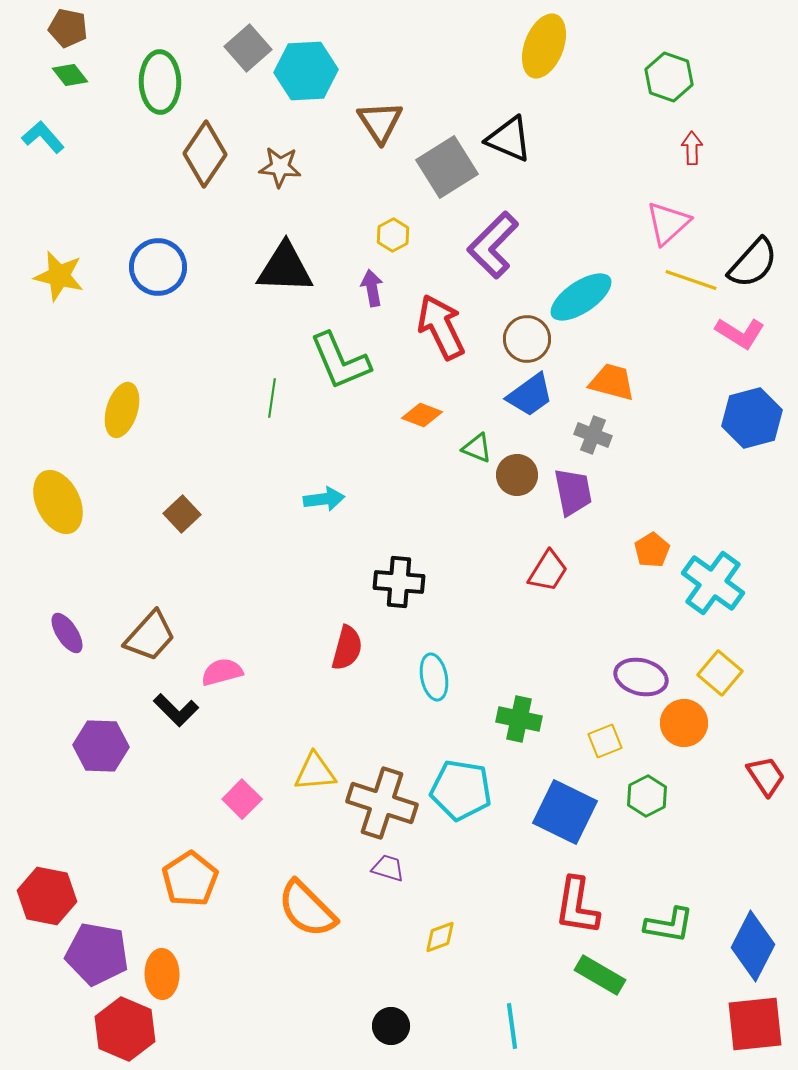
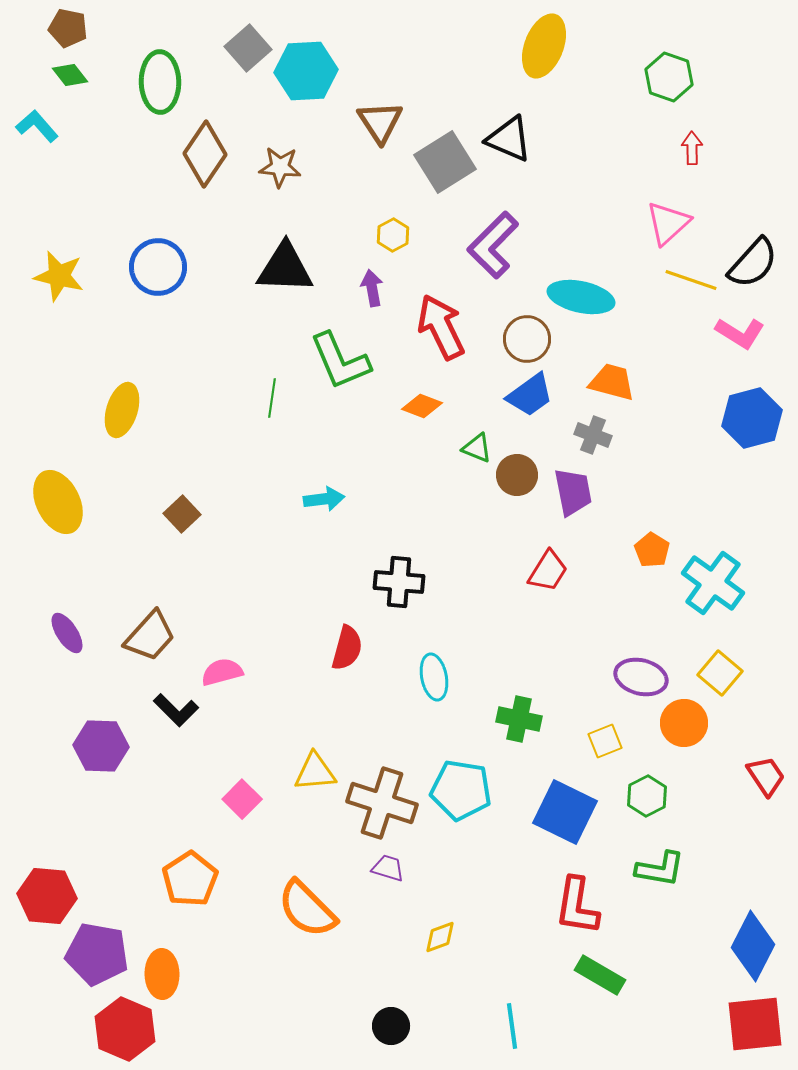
cyan L-shape at (43, 137): moved 6 px left, 11 px up
gray square at (447, 167): moved 2 px left, 5 px up
cyan ellipse at (581, 297): rotated 46 degrees clockwise
orange diamond at (422, 415): moved 9 px up
orange pentagon at (652, 550): rotated 8 degrees counterclockwise
red hexagon at (47, 896): rotated 6 degrees counterclockwise
green L-shape at (669, 925): moved 9 px left, 56 px up
